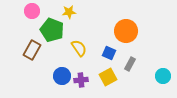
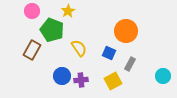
yellow star: moved 1 px left, 1 px up; rotated 24 degrees counterclockwise
yellow square: moved 5 px right, 4 px down
